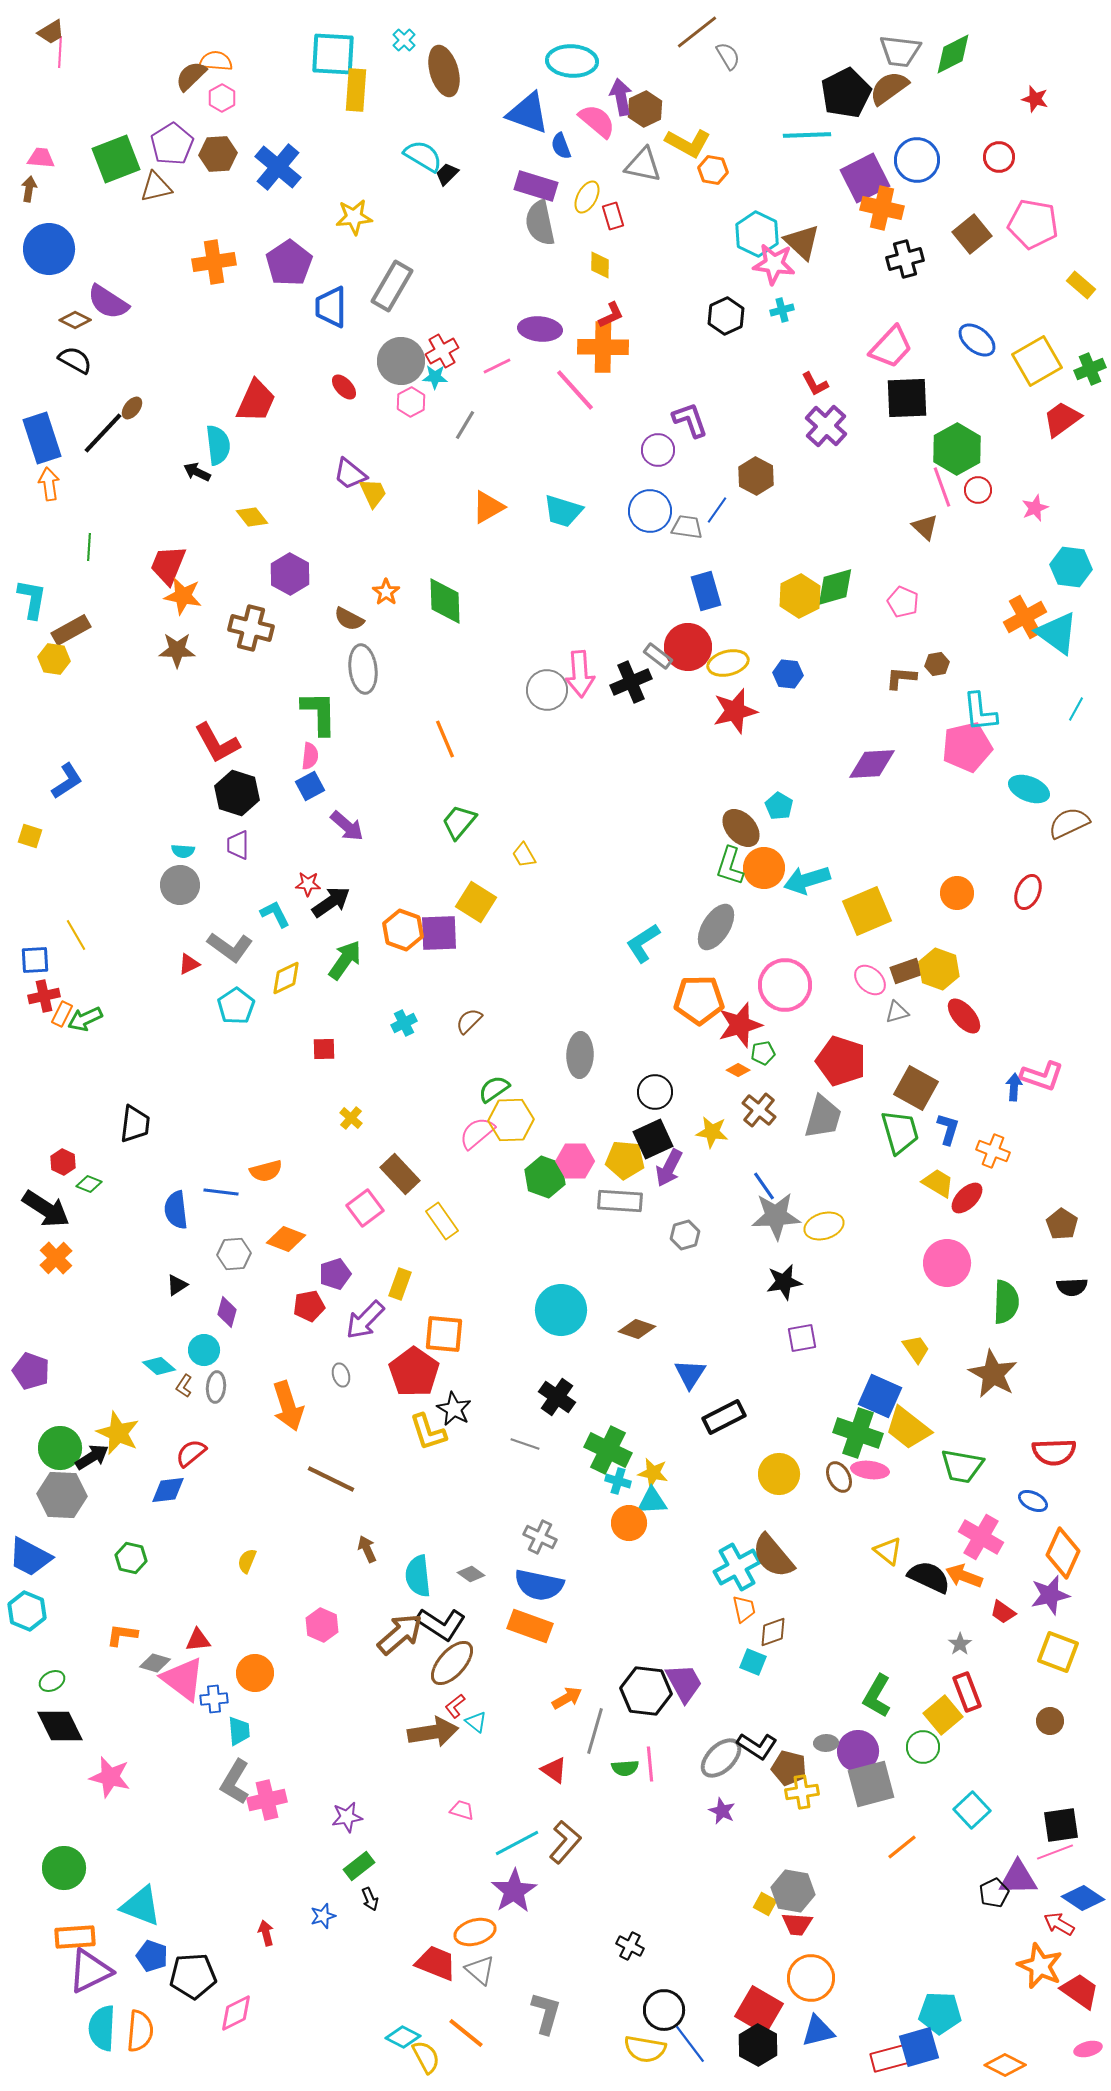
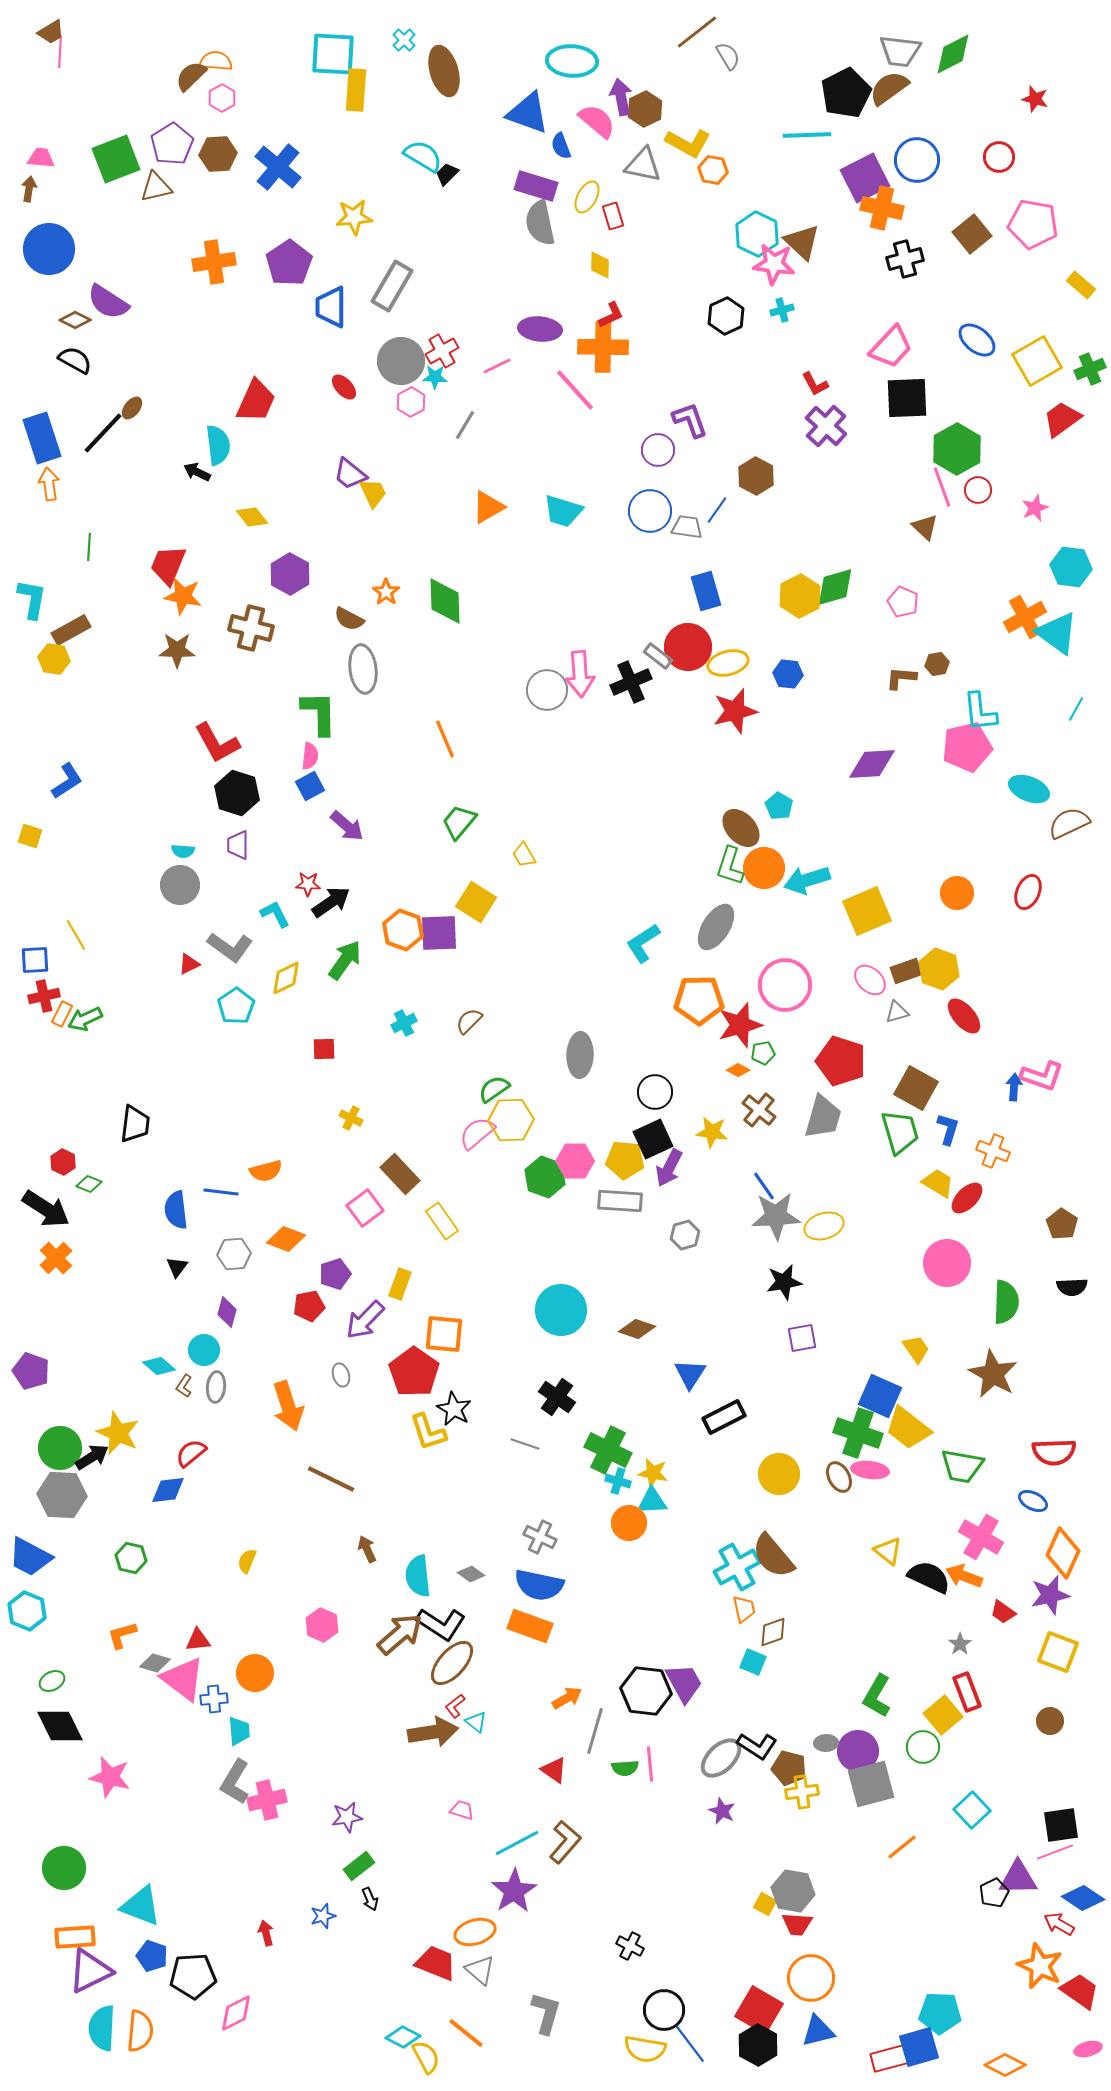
yellow cross at (351, 1118): rotated 15 degrees counterclockwise
black triangle at (177, 1285): moved 18 px up; rotated 20 degrees counterclockwise
orange L-shape at (122, 1635): rotated 24 degrees counterclockwise
